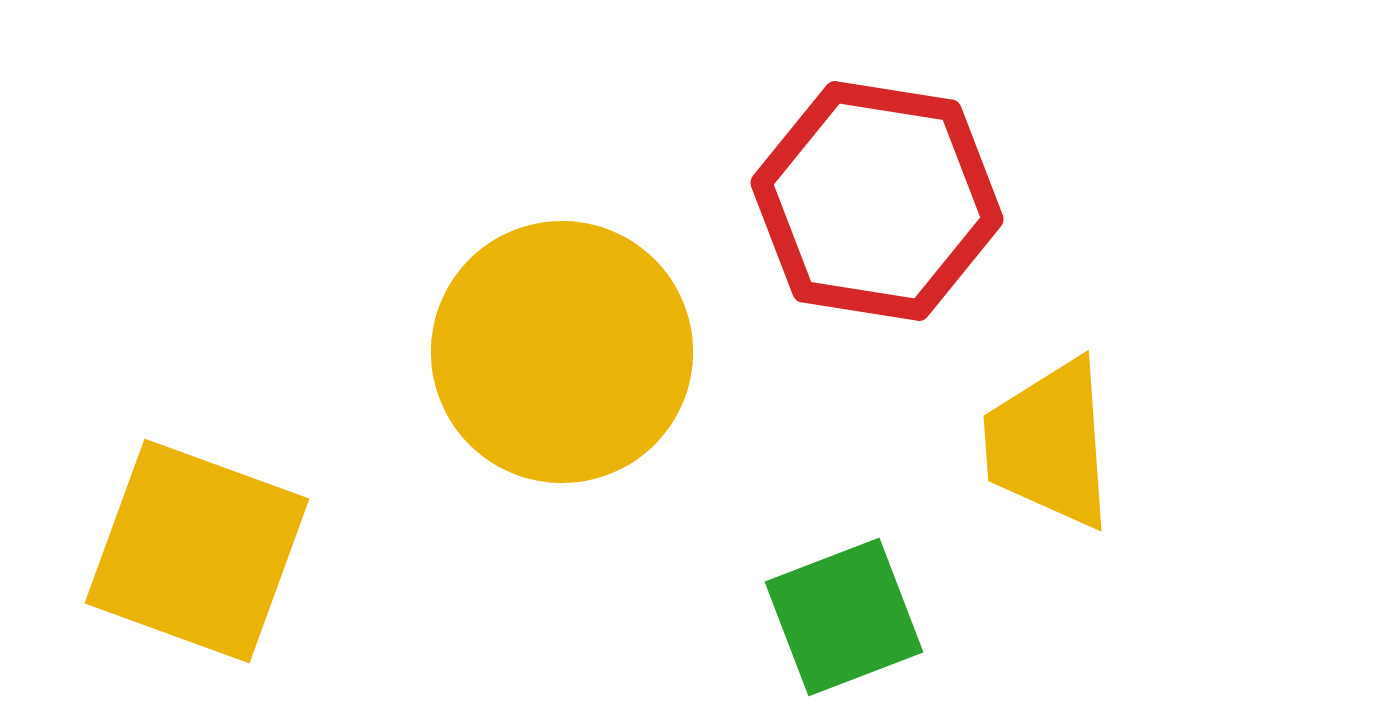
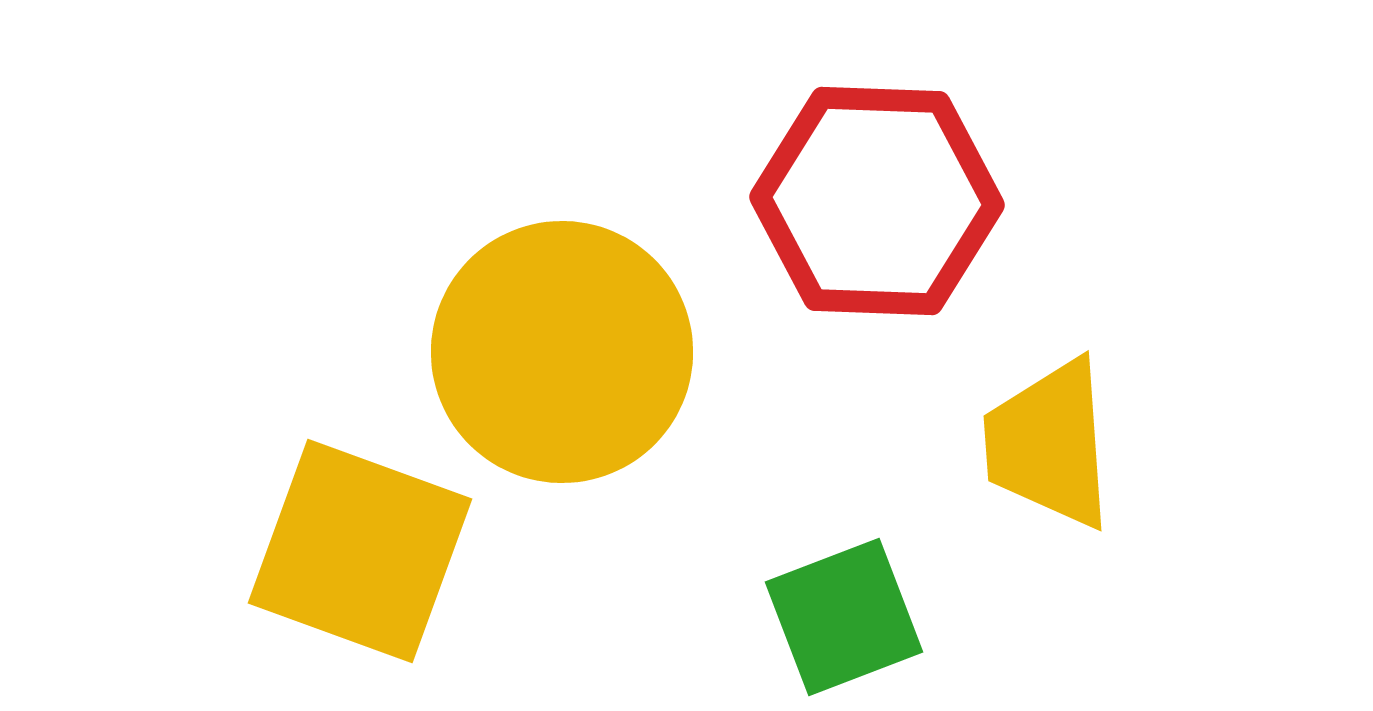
red hexagon: rotated 7 degrees counterclockwise
yellow square: moved 163 px right
